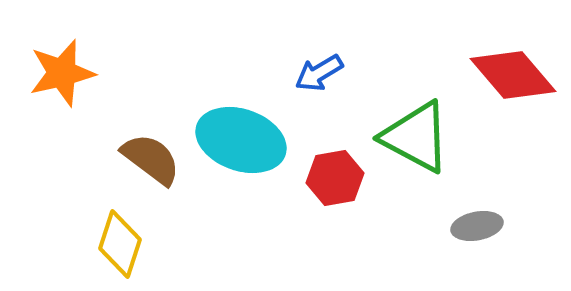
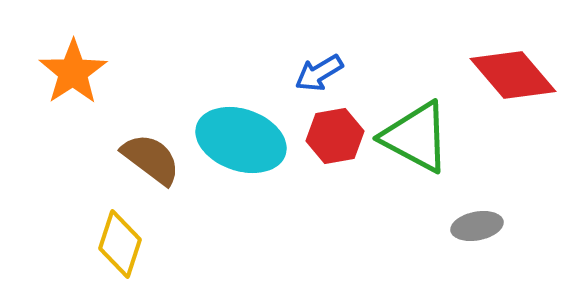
orange star: moved 11 px right, 1 px up; rotated 20 degrees counterclockwise
red hexagon: moved 42 px up
